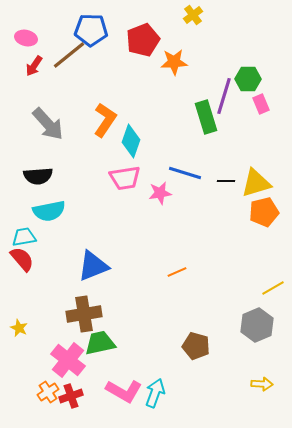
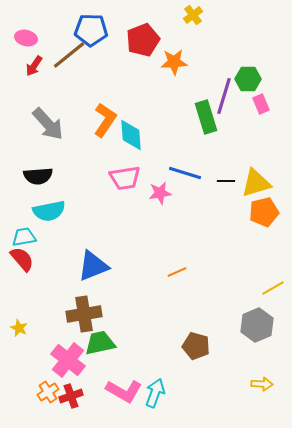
cyan diamond: moved 6 px up; rotated 24 degrees counterclockwise
